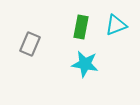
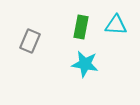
cyan triangle: rotated 25 degrees clockwise
gray rectangle: moved 3 px up
